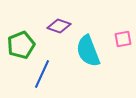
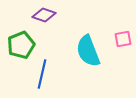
purple diamond: moved 15 px left, 11 px up
blue line: rotated 12 degrees counterclockwise
